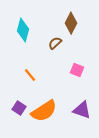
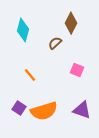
orange semicircle: rotated 16 degrees clockwise
